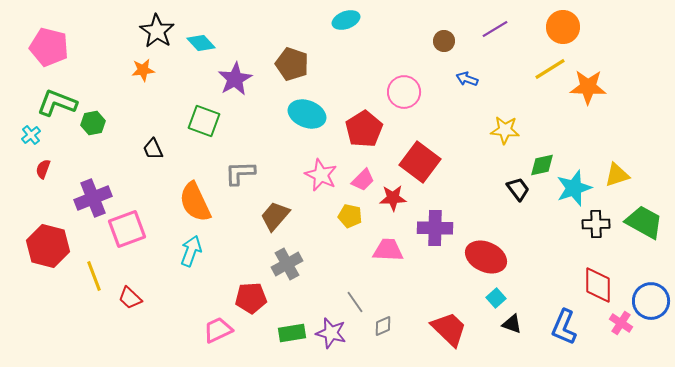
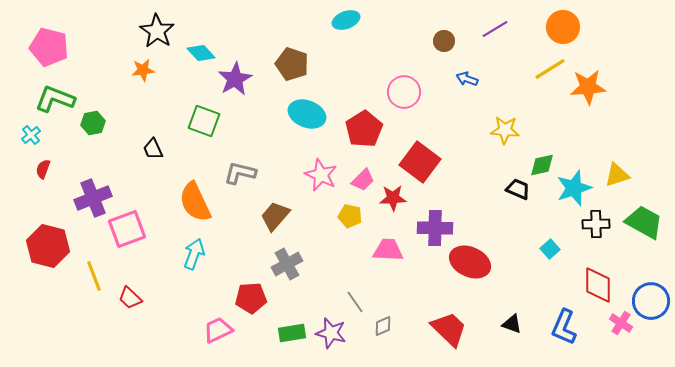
cyan diamond at (201, 43): moved 10 px down
orange star at (588, 87): rotated 6 degrees counterclockwise
green L-shape at (57, 103): moved 2 px left, 4 px up
gray L-shape at (240, 173): rotated 16 degrees clockwise
black trapezoid at (518, 189): rotated 30 degrees counterclockwise
cyan arrow at (191, 251): moved 3 px right, 3 px down
red ellipse at (486, 257): moved 16 px left, 5 px down
cyan square at (496, 298): moved 54 px right, 49 px up
